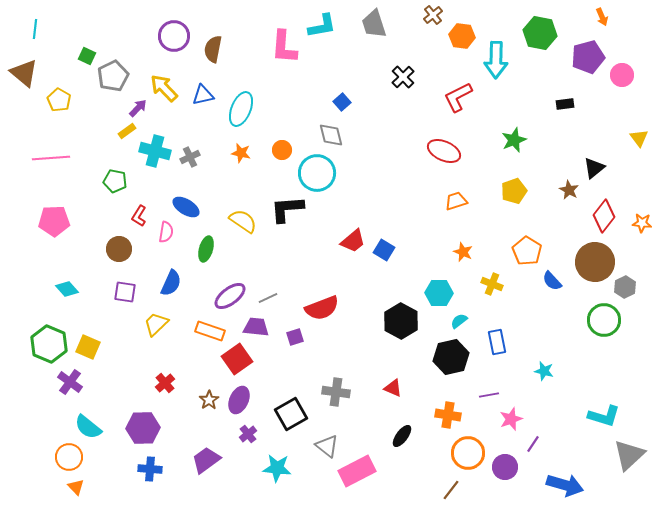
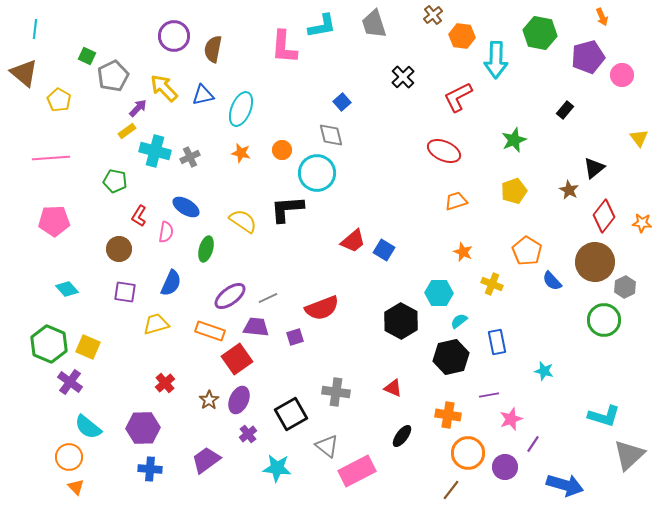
black rectangle at (565, 104): moved 6 px down; rotated 42 degrees counterclockwise
yellow trapezoid at (156, 324): rotated 28 degrees clockwise
